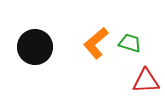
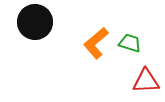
black circle: moved 25 px up
